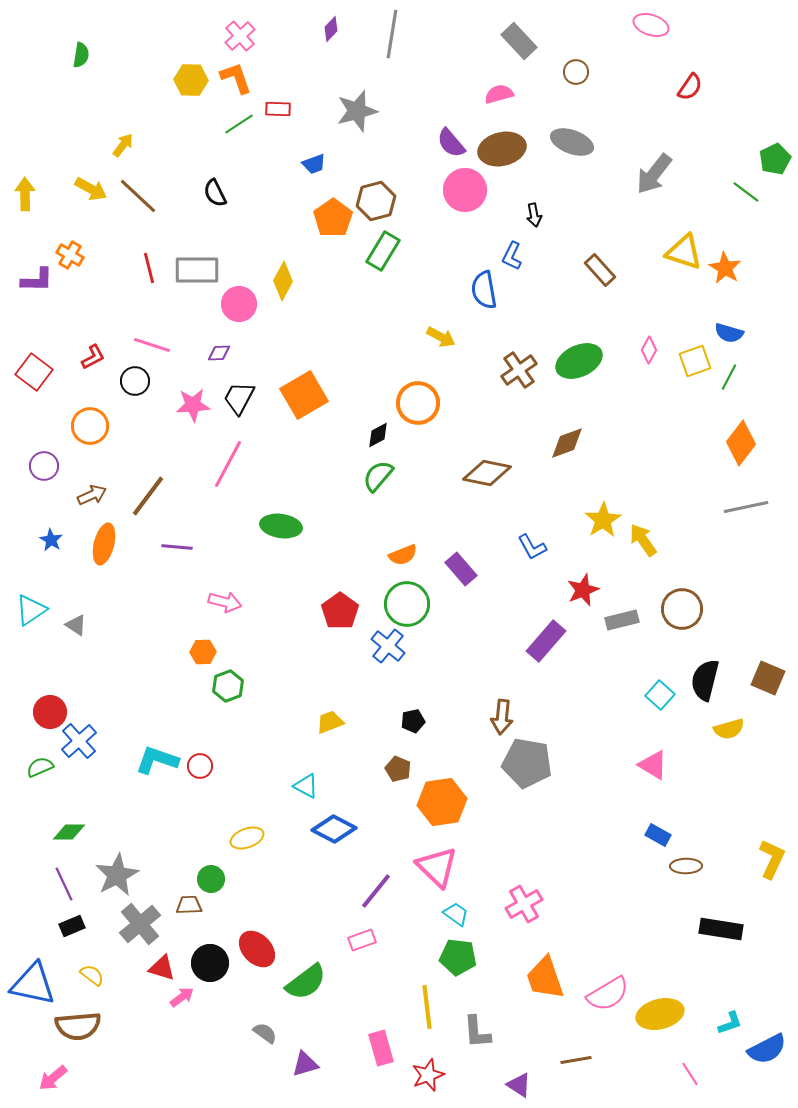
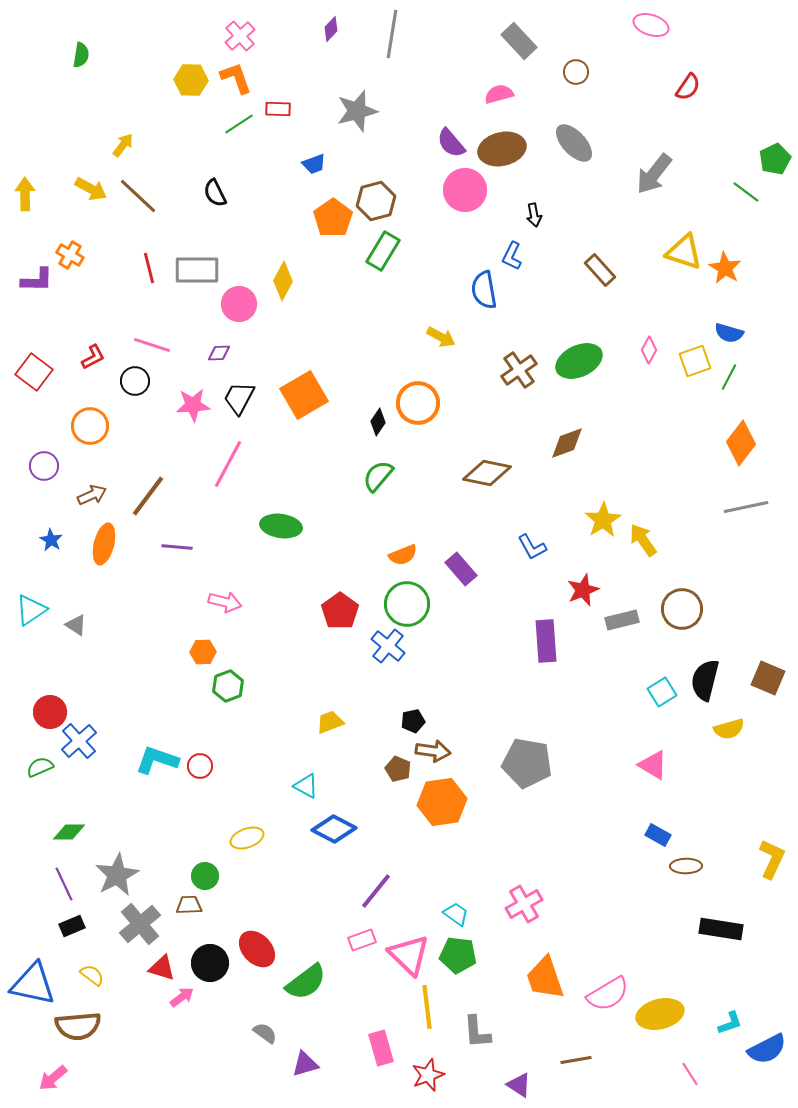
red semicircle at (690, 87): moved 2 px left
gray ellipse at (572, 142): moved 2 px right, 1 px down; rotated 27 degrees clockwise
black diamond at (378, 435): moved 13 px up; rotated 28 degrees counterclockwise
purple rectangle at (546, 641): rotated 45 degrees counterclockwise
cyan square at (660, 695): moved 2 px right, 3 px up; rotated 16 degrees clockwise
brown arrow at (502, 717): moved 69 px left, 34 px down; rotated 88 degrees counterclockwise
pink triangle at (437, 867): moved 28 px left, 88 px down
green circle at (211, 879): moved 6 px left, 3 px up
green pentagon at (458, 957): moved 2 px up
